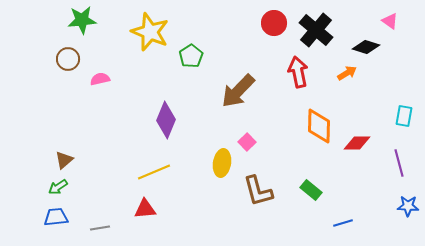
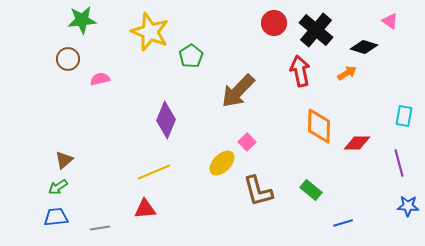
black diamond: moved 2 px left
red arrow: moved 2 px right, 1 px up
yellow ellipse: rotated 36 degrees clockwise
